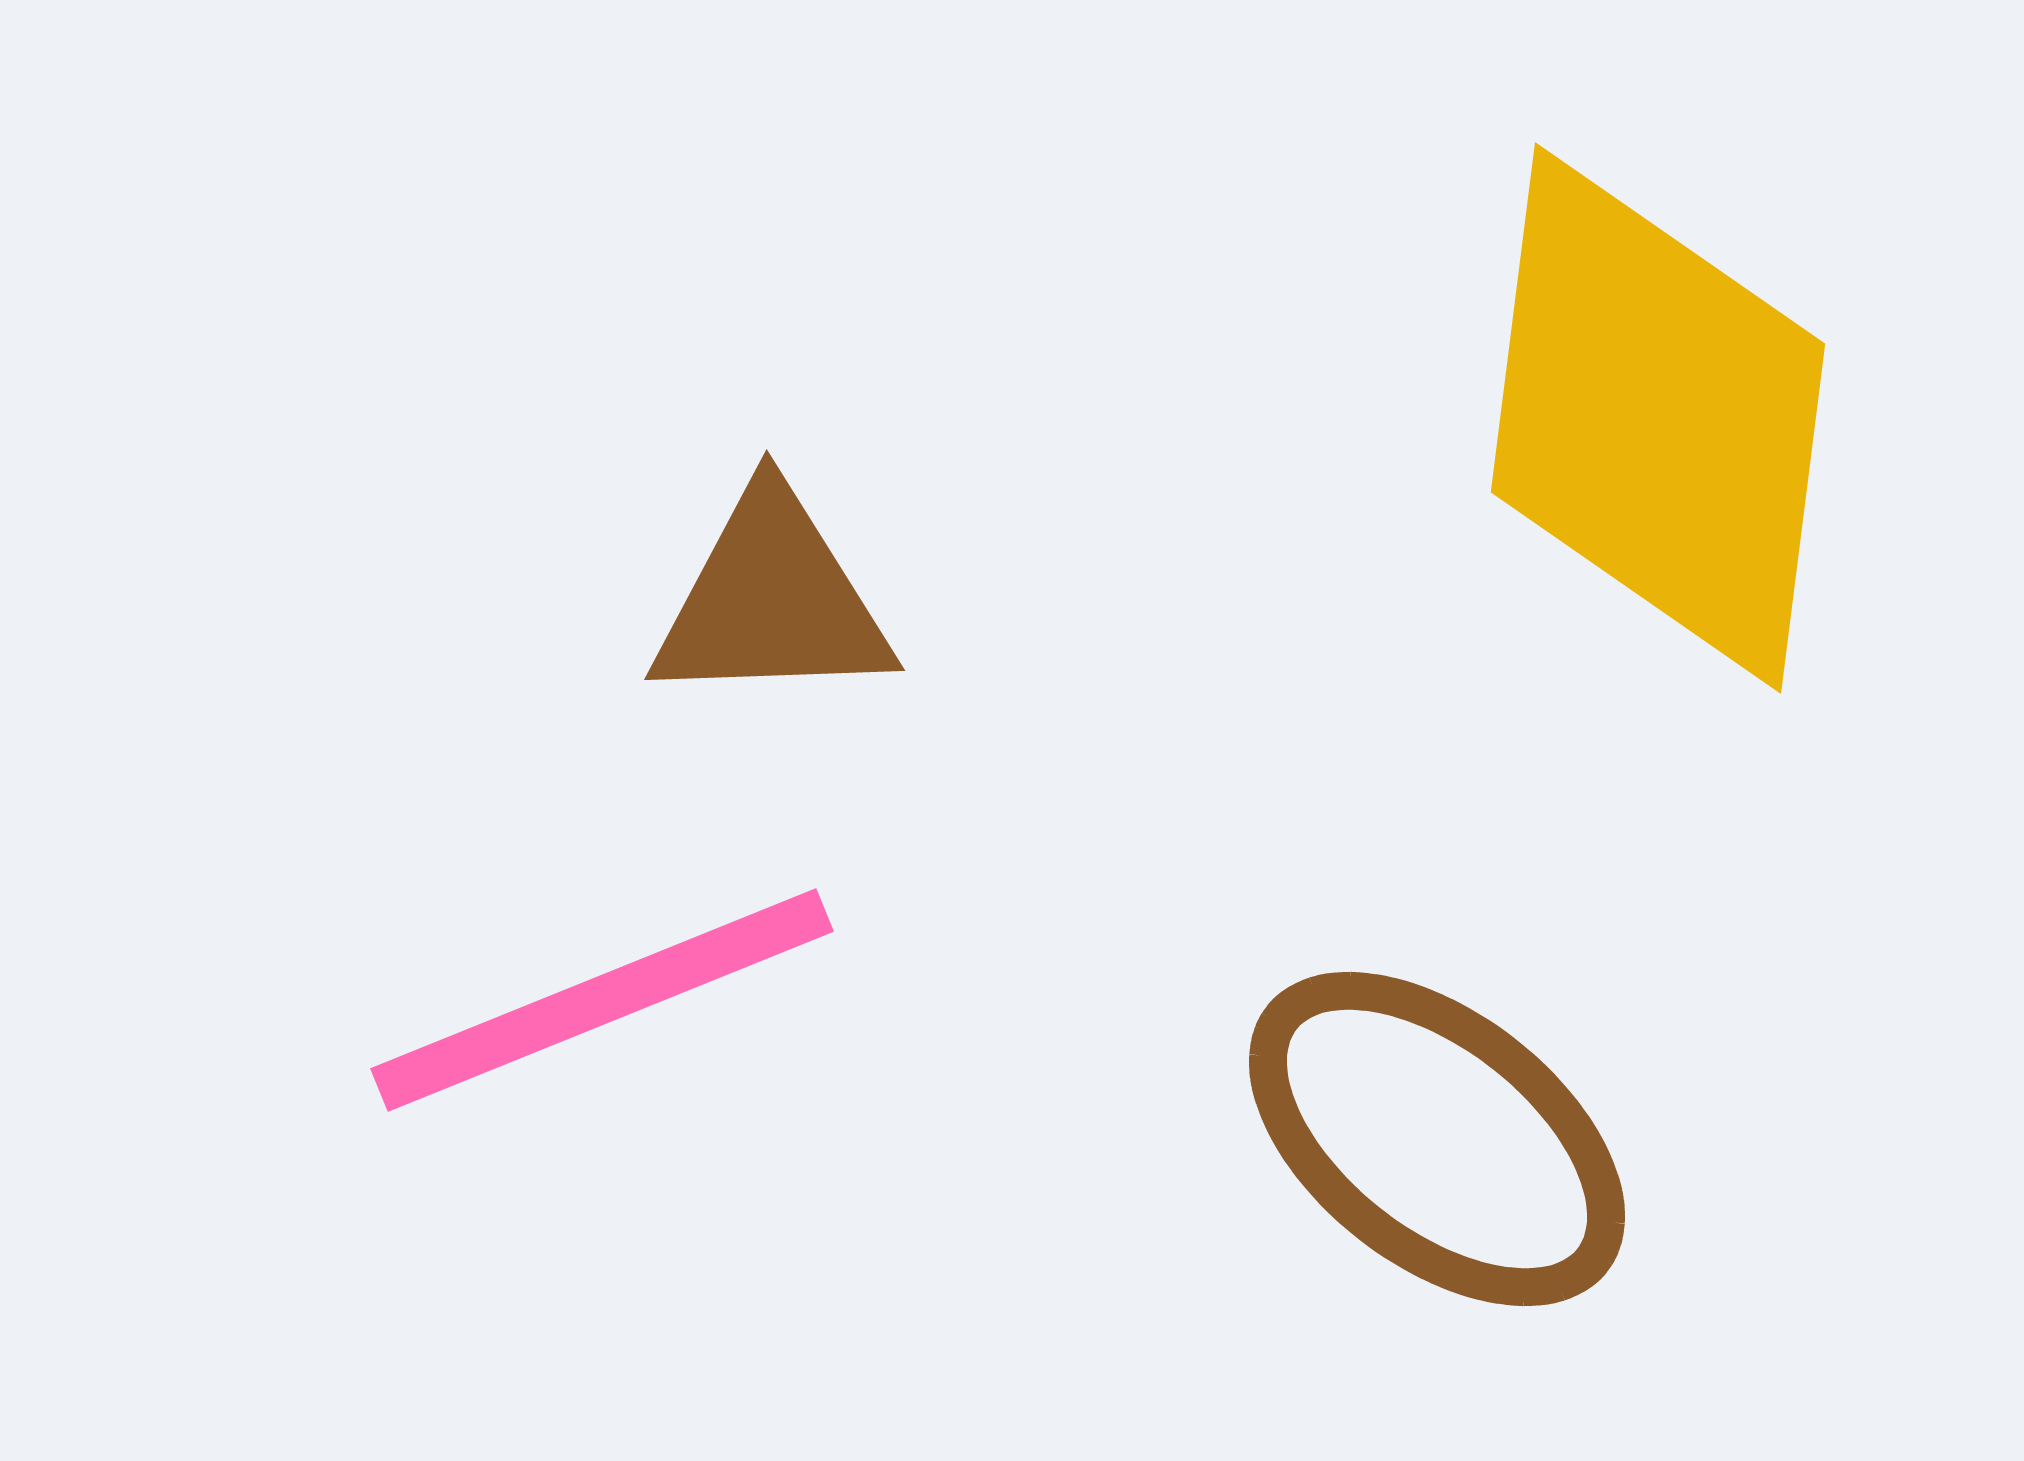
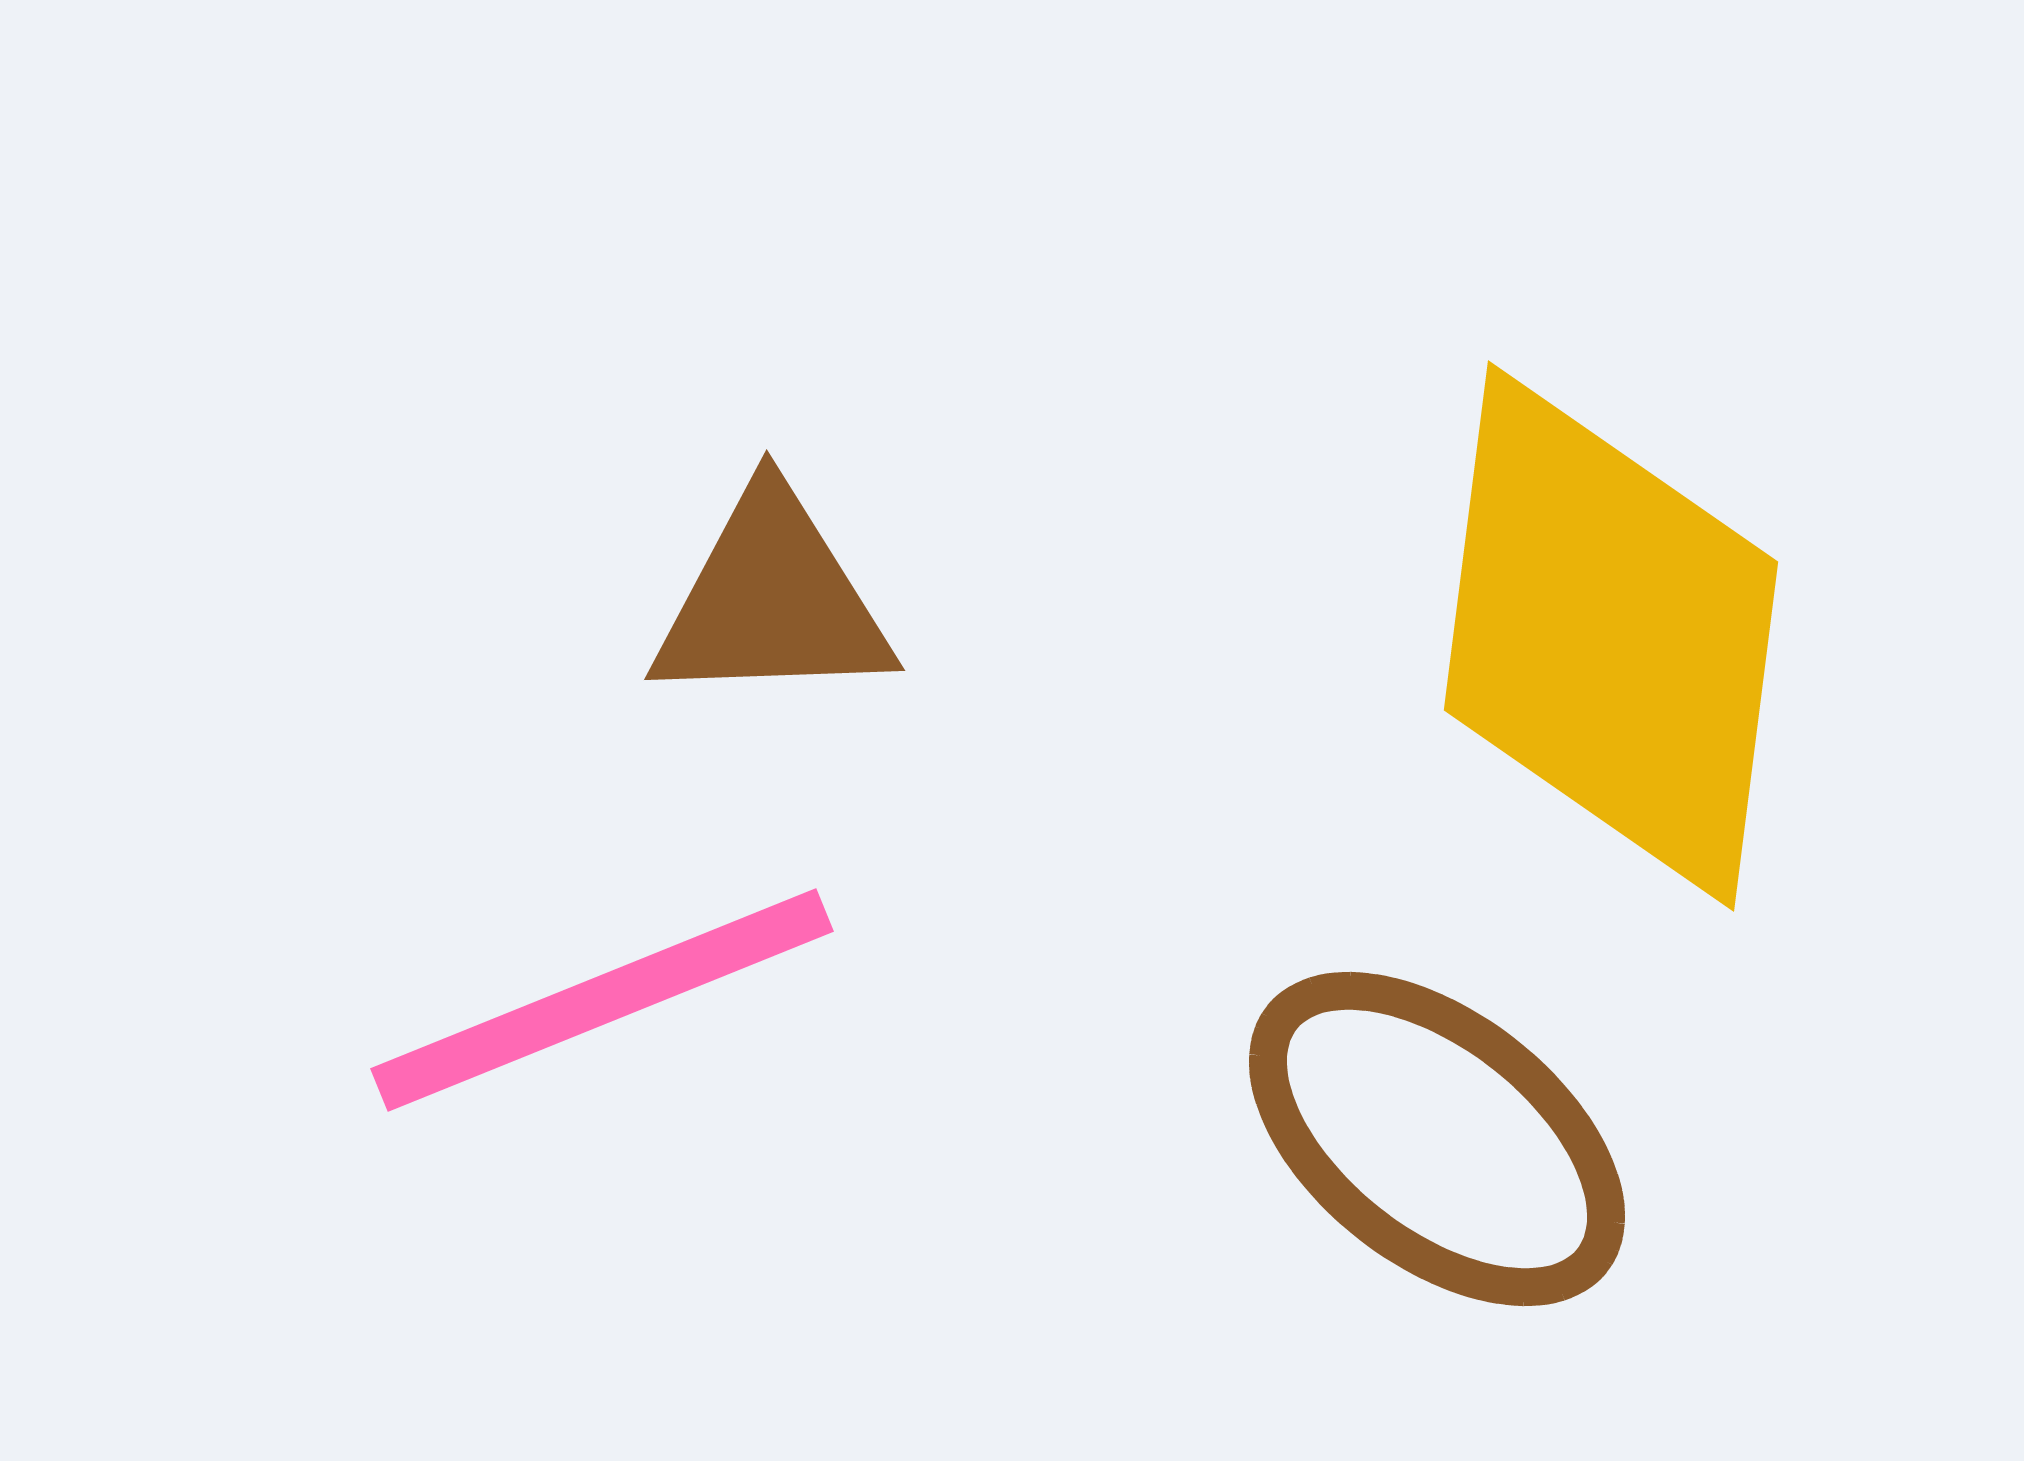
yellow diamond: moved 47 px left, 218 px down
